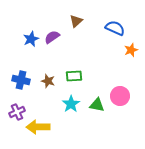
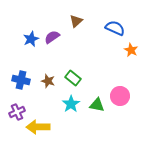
orange star: rotated 24 degrees counterclockwise
green rectangle: moved 1 px left, 2 px down; rotated 42 degrees clockwise
